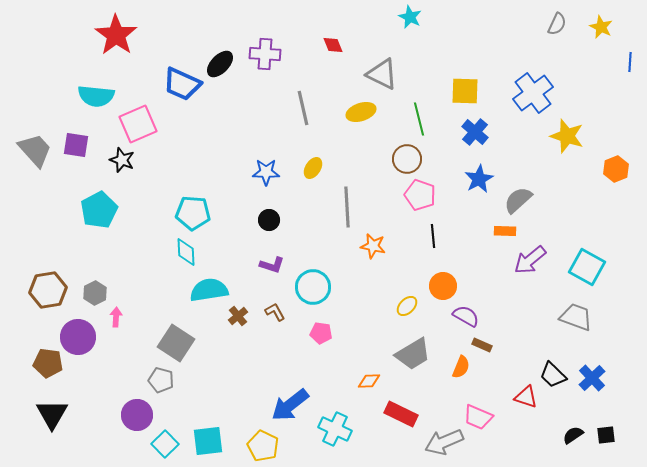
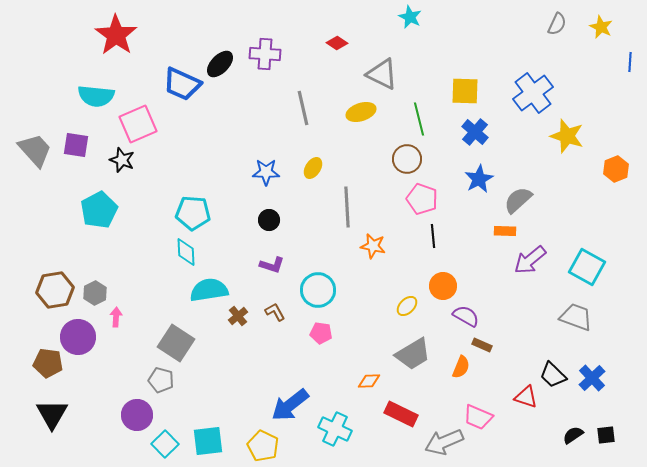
red diamond at (333, 45): moved 4 px right, 2 px up; rotated 35 degrees counterclockwise
pink pentagon at (420, 195): moved 2 px right, 4 px down
cyan circle at (313, 287): moved 5 px right, 3 px down
brown hexagon at (48, 290): moved 7 px right
